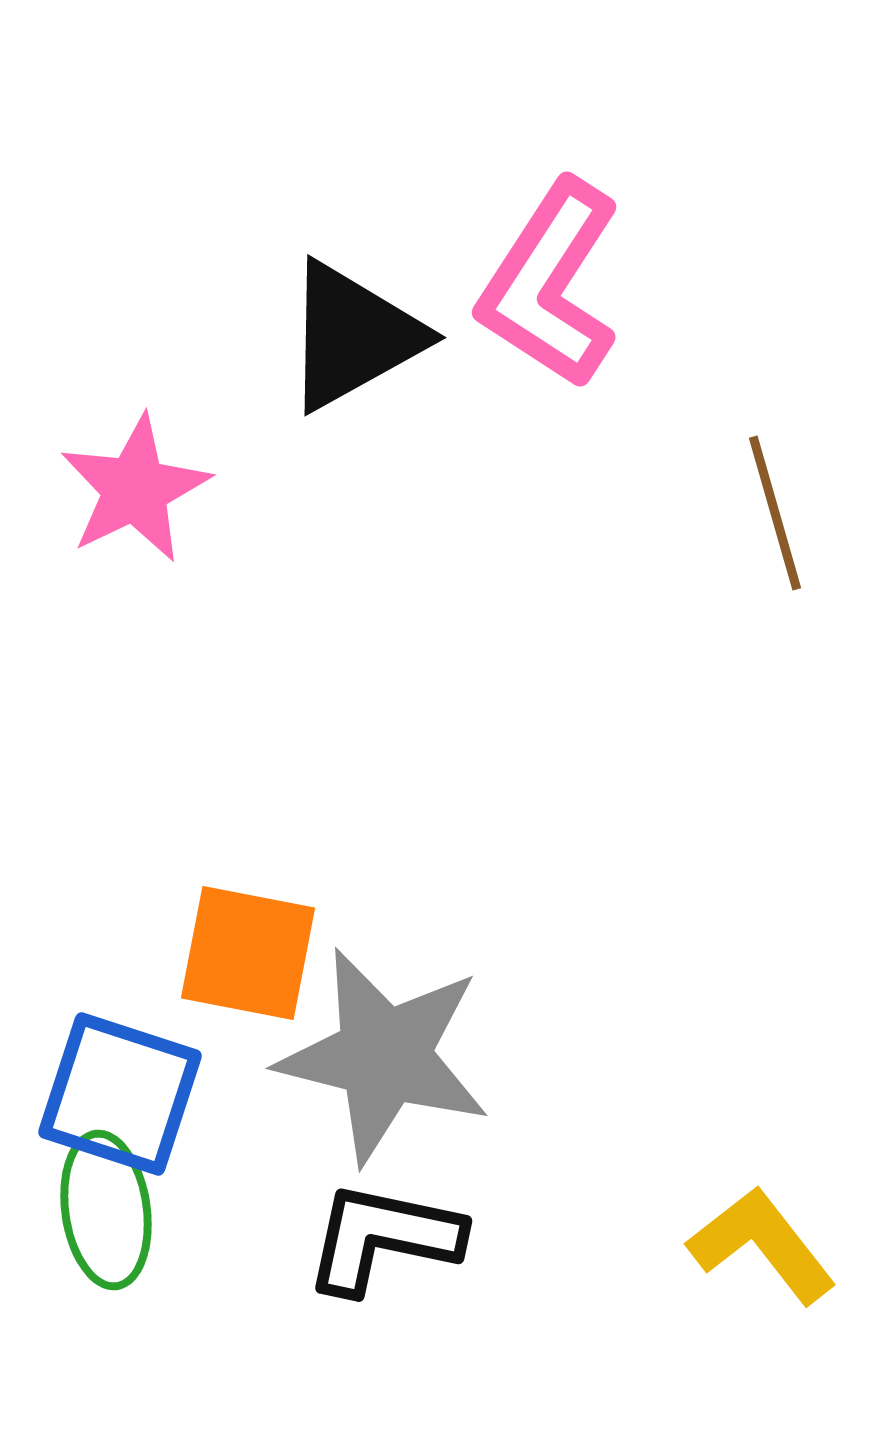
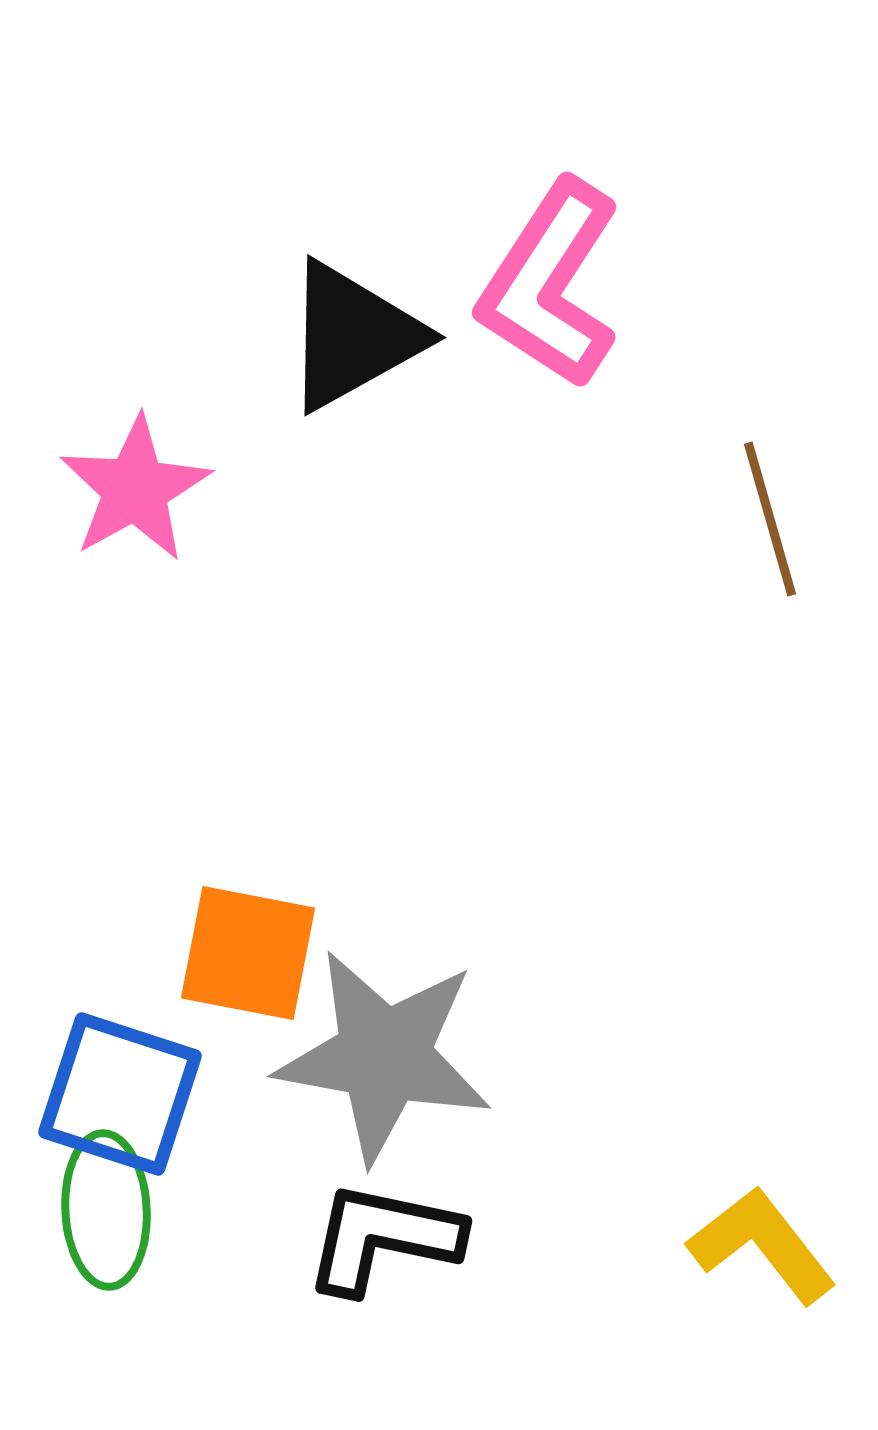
pink star: rotated 3 degrees counterclockwise
brown line: moved 5 px left, 6 px down
gray star: rotated 4 degrees counterclockwise
green ellipse: rotated 5 degrees clockwise
